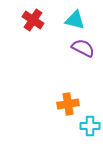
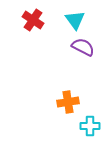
cyan triangle: rotated 40 degrees clockwise
purple semicircle: moved 1 px up
orange cross: moved 2 px up
